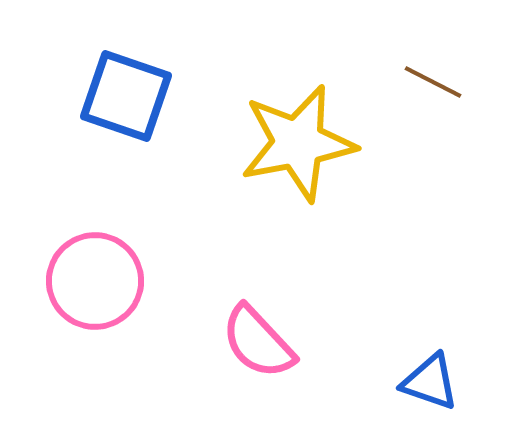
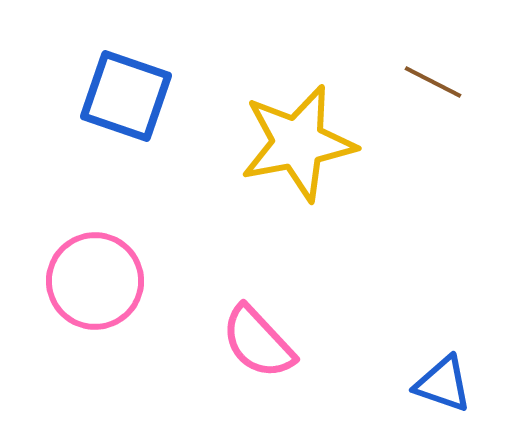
blue triangle: moved 13 px right, 2 px down
